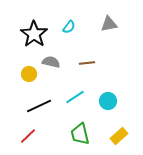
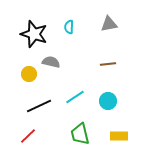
cyan semicircle: rotated 144 degrees clockwise
black star: rotated 16 degrees counterclockwise
brown line: moved 21 px right, 1 px down
yellow rectangle: rotated 42 degrees clockwise
